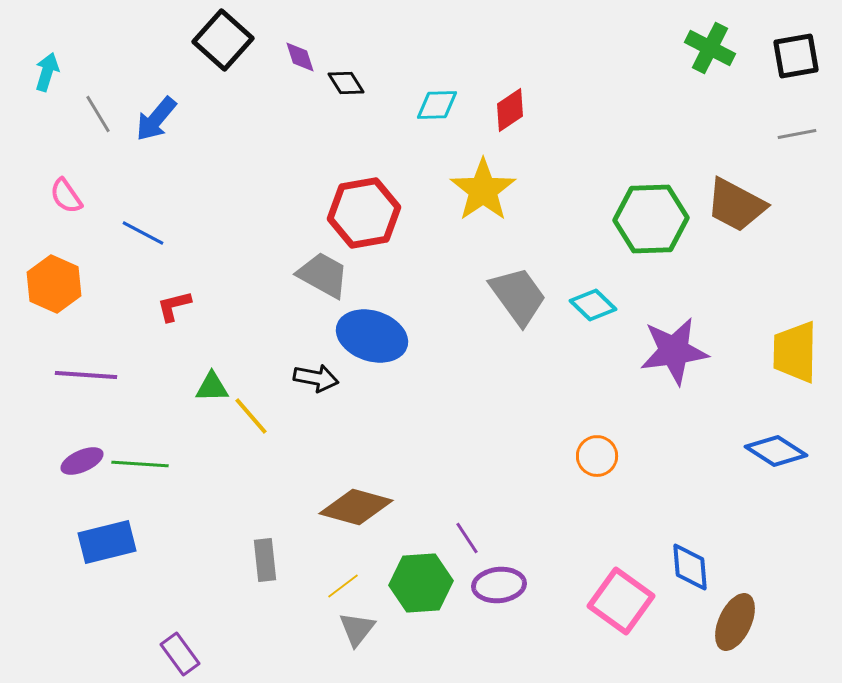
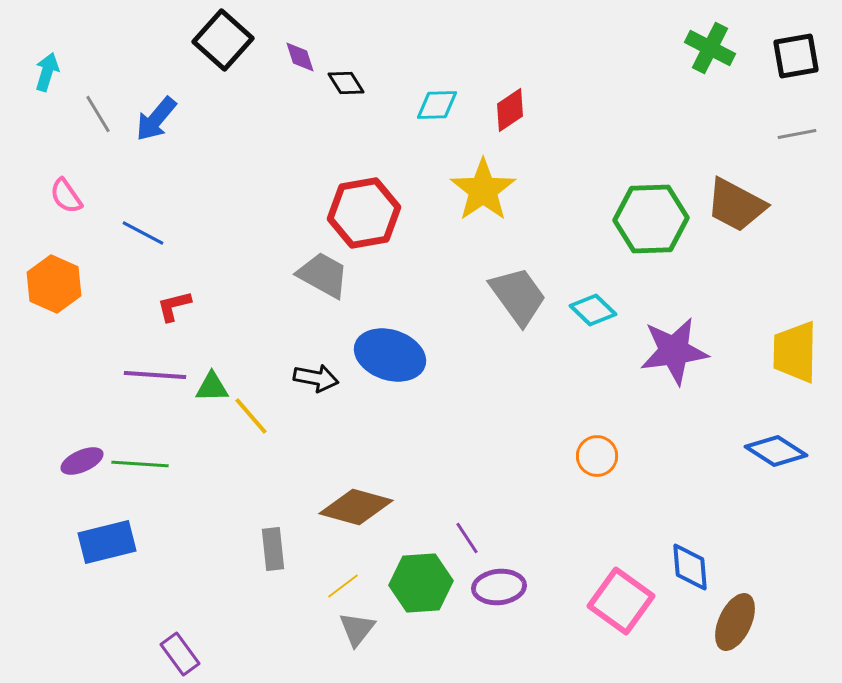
cyan diamond at (593, 305): moved 5 px down
blue ellipse at (372, 336): moved 18 px right, 19 px down
purple line at (86, 375): moved 69 px right
gray rectangle at (265, 560): moved 8 px right, 11 px up
purple ellipse at (499, 585): moved 2 px down
